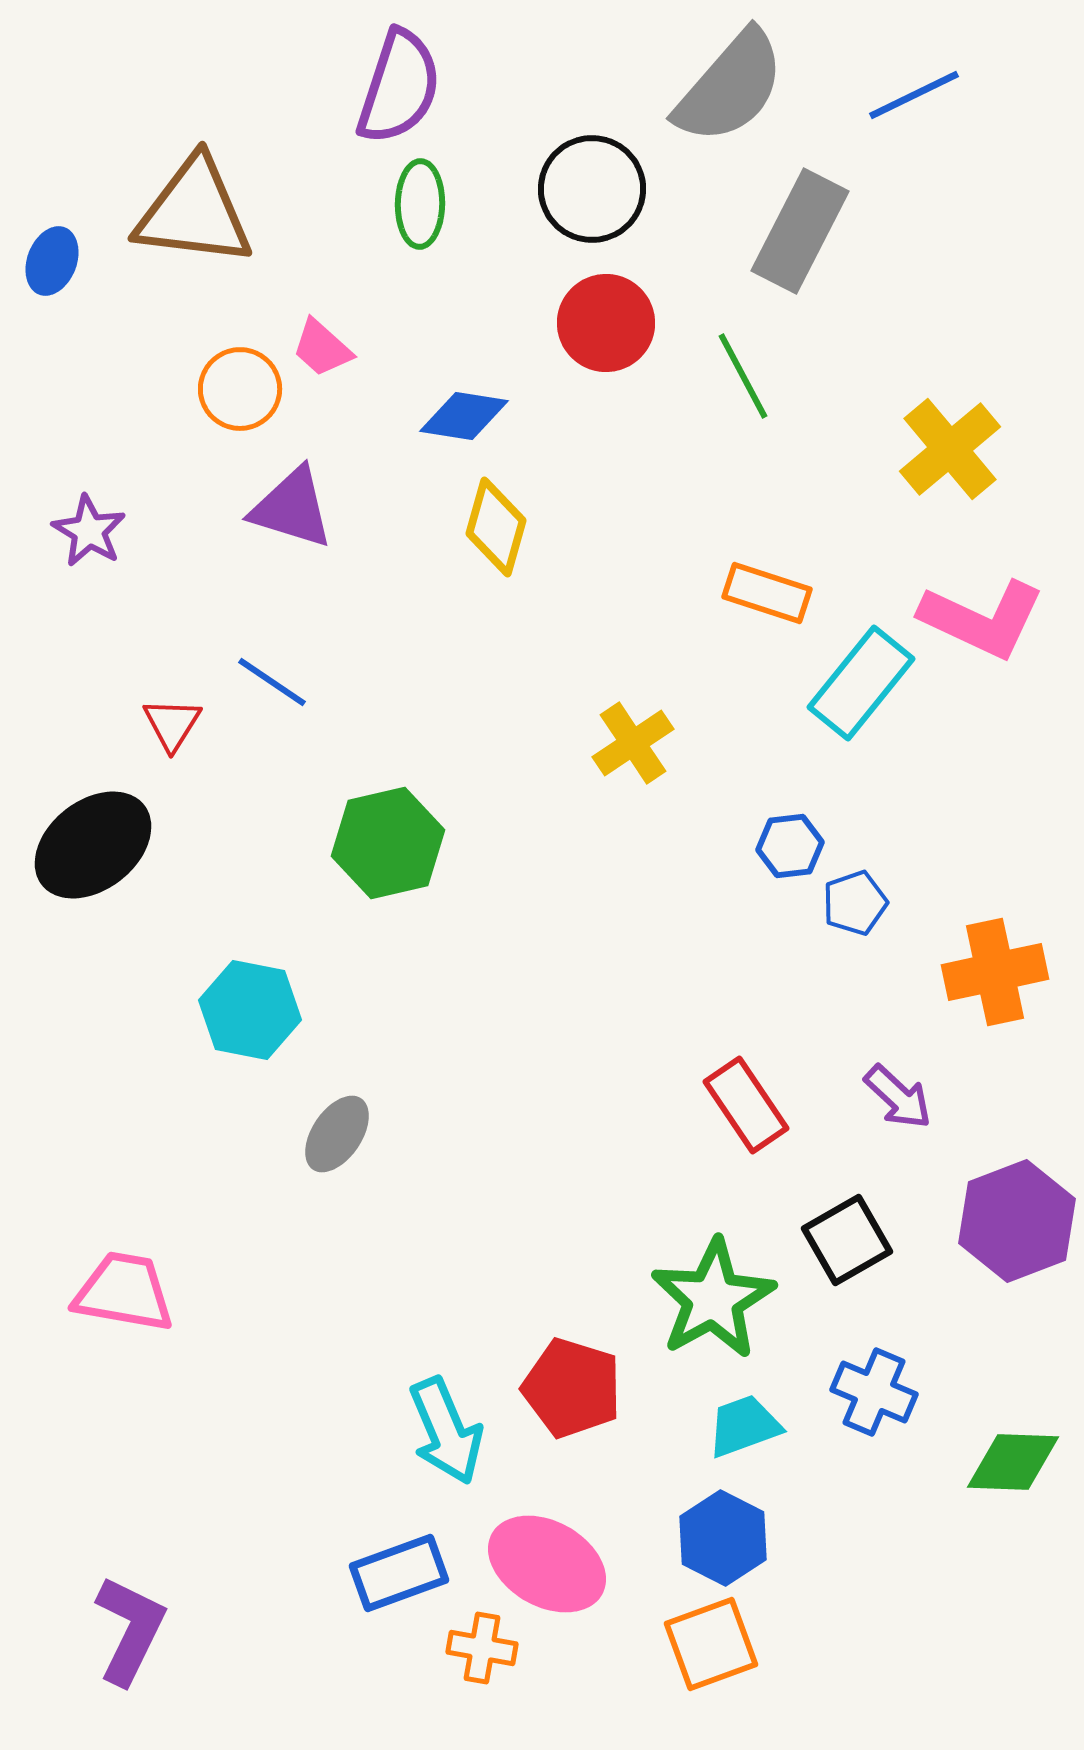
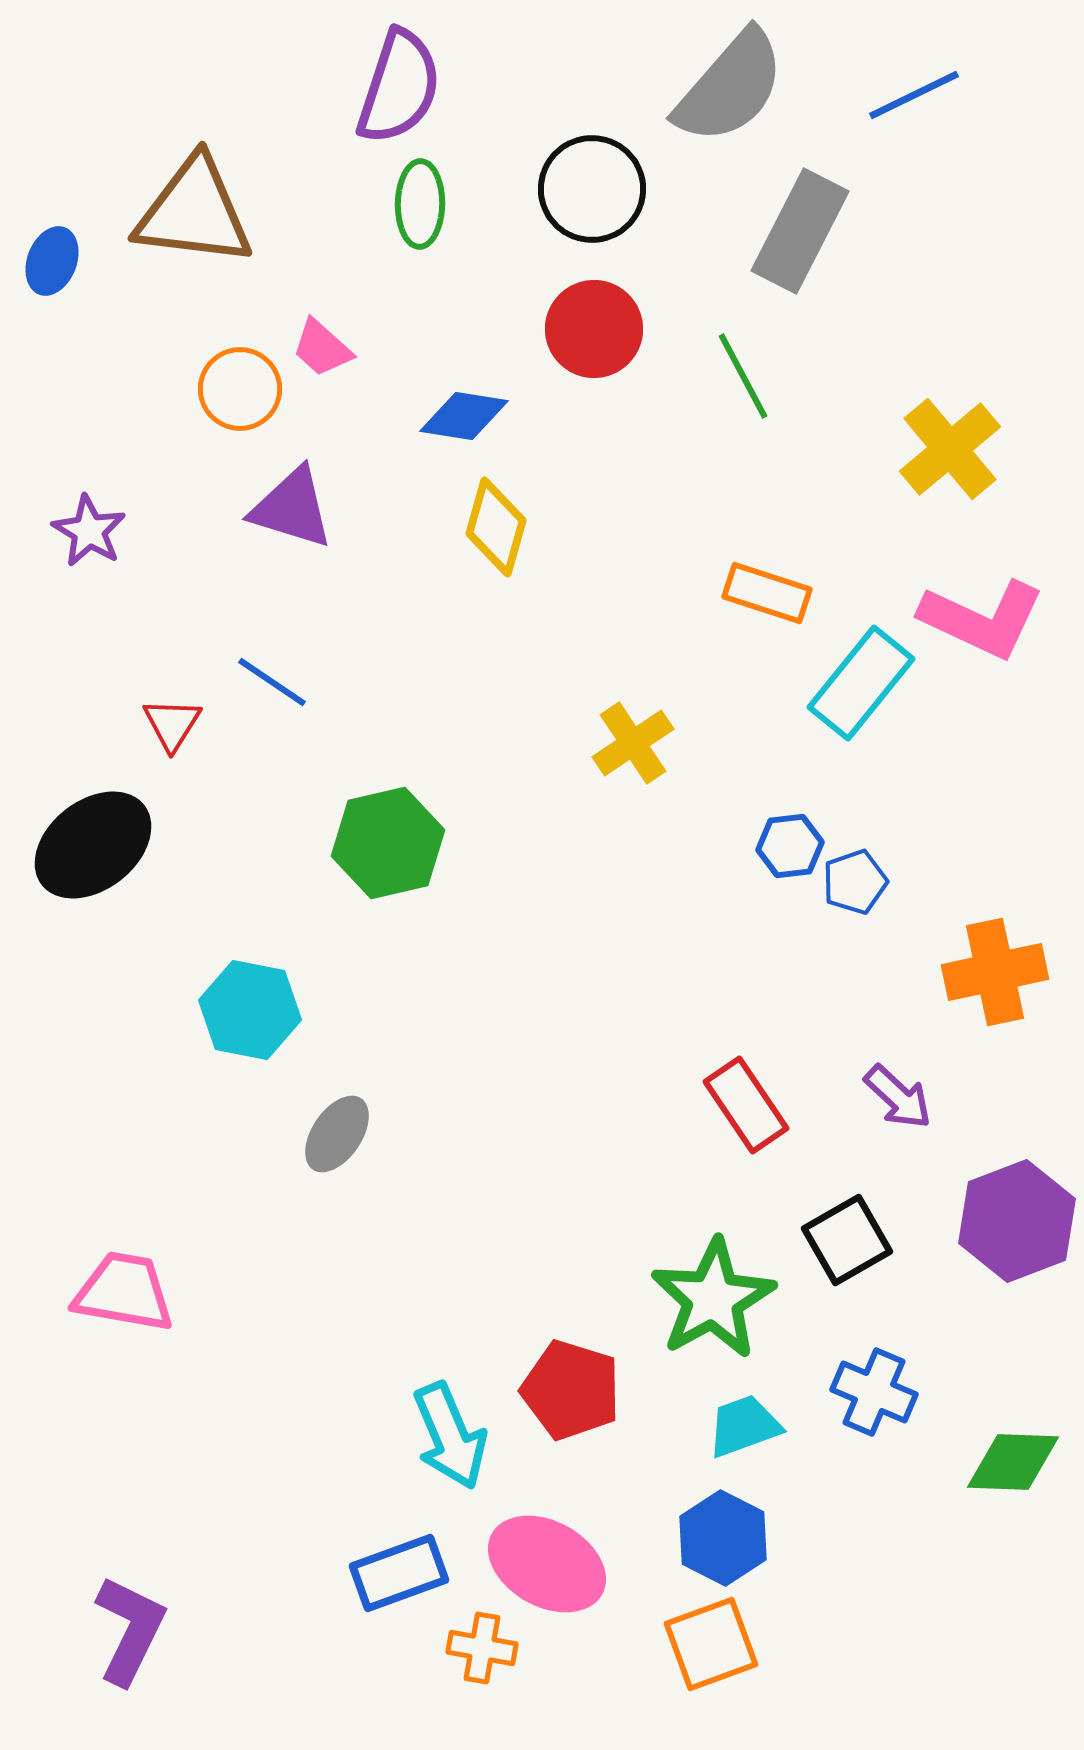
red circle at (606, 323): moved 12 px left, 6 px down
blue pentagon at (855, 903): moved 21 px up
red pentagon at (572, 1388): moved 1 px left, 2 px down
cyan arrow at (446, 1431): moved 4 px right, 5 px down
